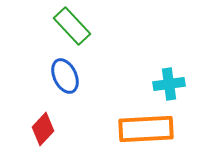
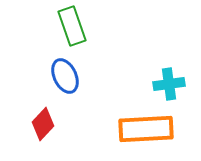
green rectangle: rotated 24 degrees clockwise
red diamond: moved 5 px up
